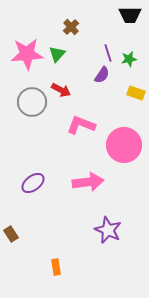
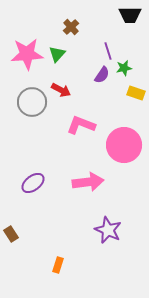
purple line: moved 2 px up
green star: moved 5 px left, 9 px down
orange rectangle: moved 2 px right, 2 px up; rotated 28 degrees clockwise
